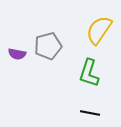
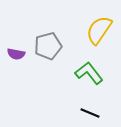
purple semicircle: moved 1 px left
green L-shape: rotated 124 degrees clockwise
black line: rotated 12 degrees clockwise
